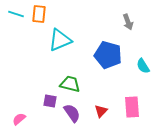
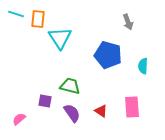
orange rectangle: moved 1 px left, 5 px down
cyan triangle: moved 2 px up; rotated 40 degrees counterclockwise
cyan semicircle: rotated 35 degrees clockwise
green trapezoid: moved 2 px down
purple square: moved 5 px left
red triangle: rotated 40 degrees counterclockwise
